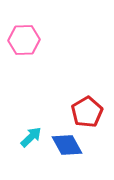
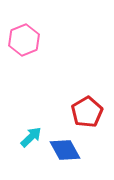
pink hexagon: rotated 20 degrees counterclockwise
blue diamond: moved 2 px left, 5 px down
